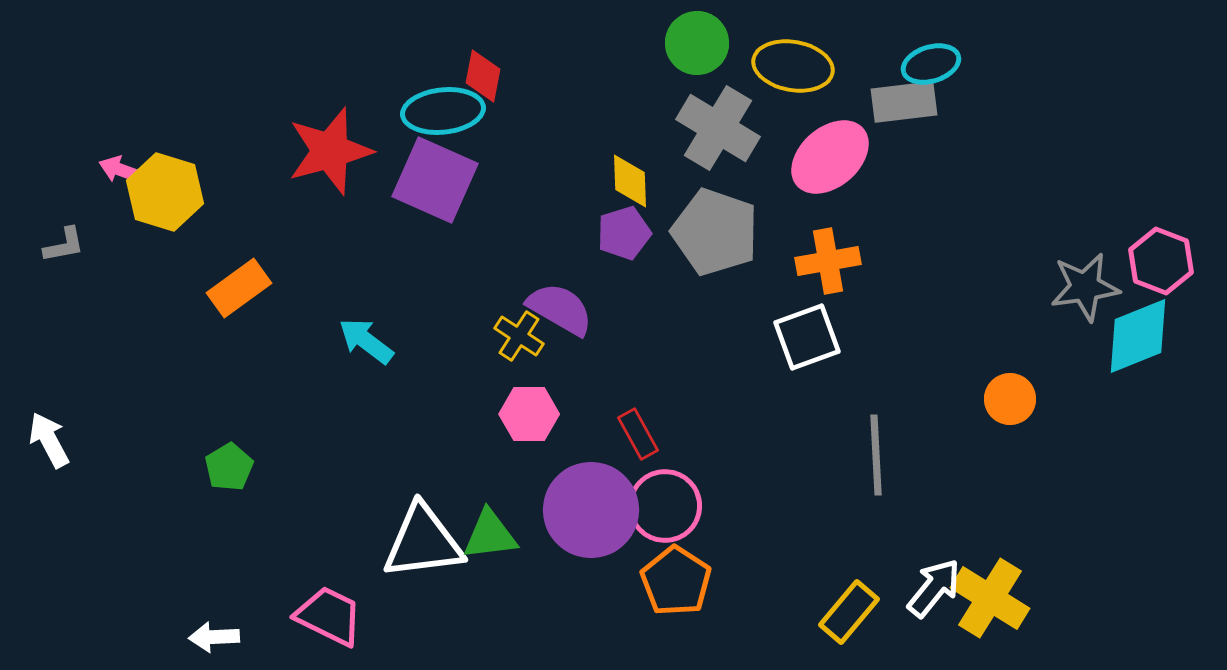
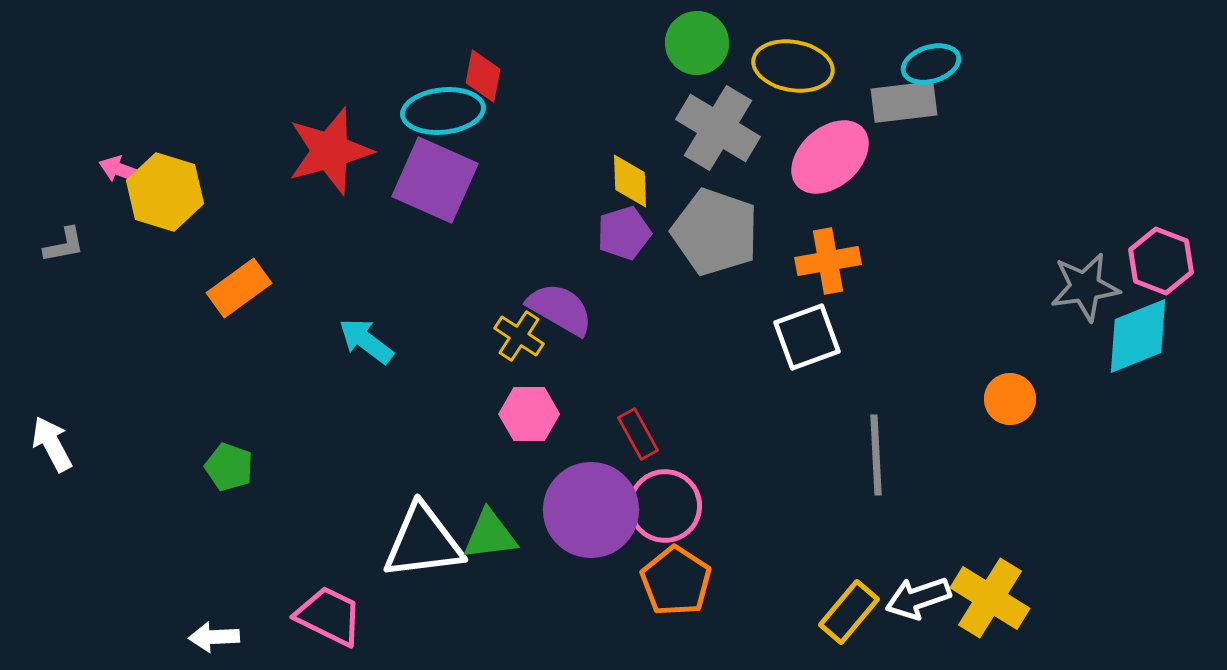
white arrow at (49, 440): moved 3 px right, 4 px down
green pentagon at (229, 467): rotated 21 degrees counterclockwise
white arrow at (934, 588): moved 16 px left, 10 px down; rotated 148 degrees counterclockwise
